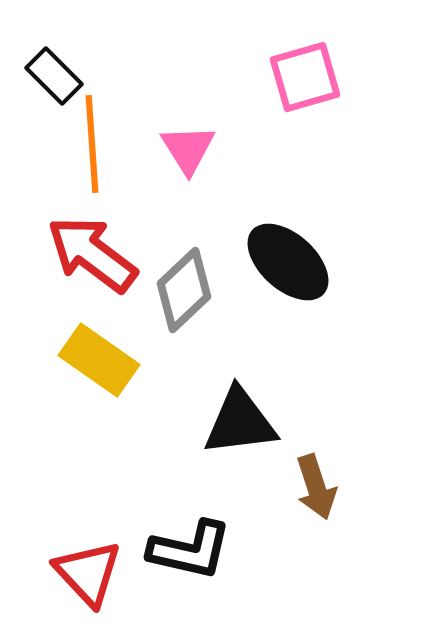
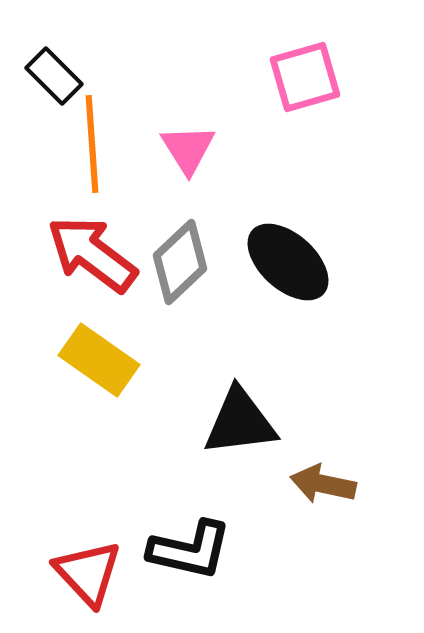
gray diamond: moved 4 px left, 28 px up
brown arrow: moved 7 px right, 3 px up; rotated 120 degrees clockwise
